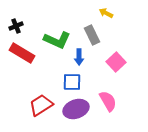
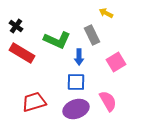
black cross: rotated 32 degrees counterclockwise
pink square: rotated 12 degrees clockwise
blue square: moved 4 px right
red trapezoid: moved 7 px left, 3 px up; rotated 15 degrees clockwise
